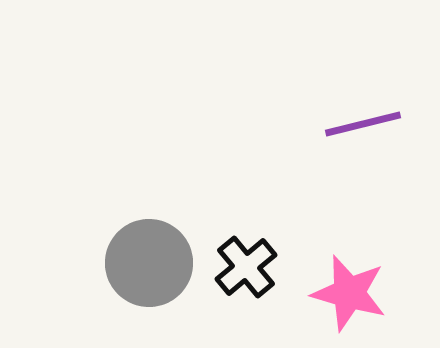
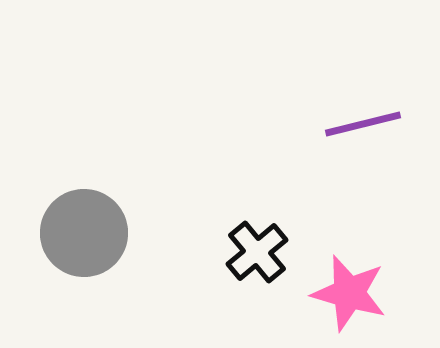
gray circle: moved 65 px left, 30 px up
black cross: moved 11 px right, 15 px up
